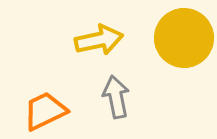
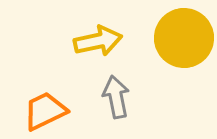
yellow arrow: moved 1 px left, 1 px down
